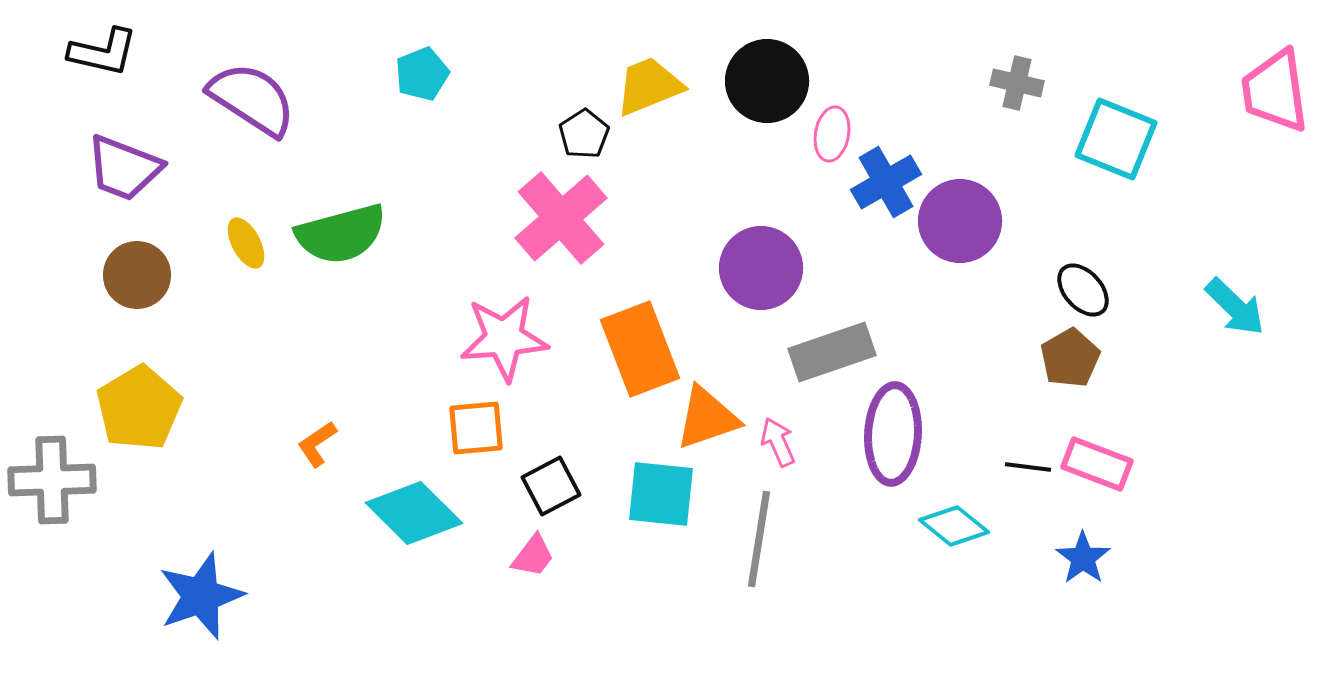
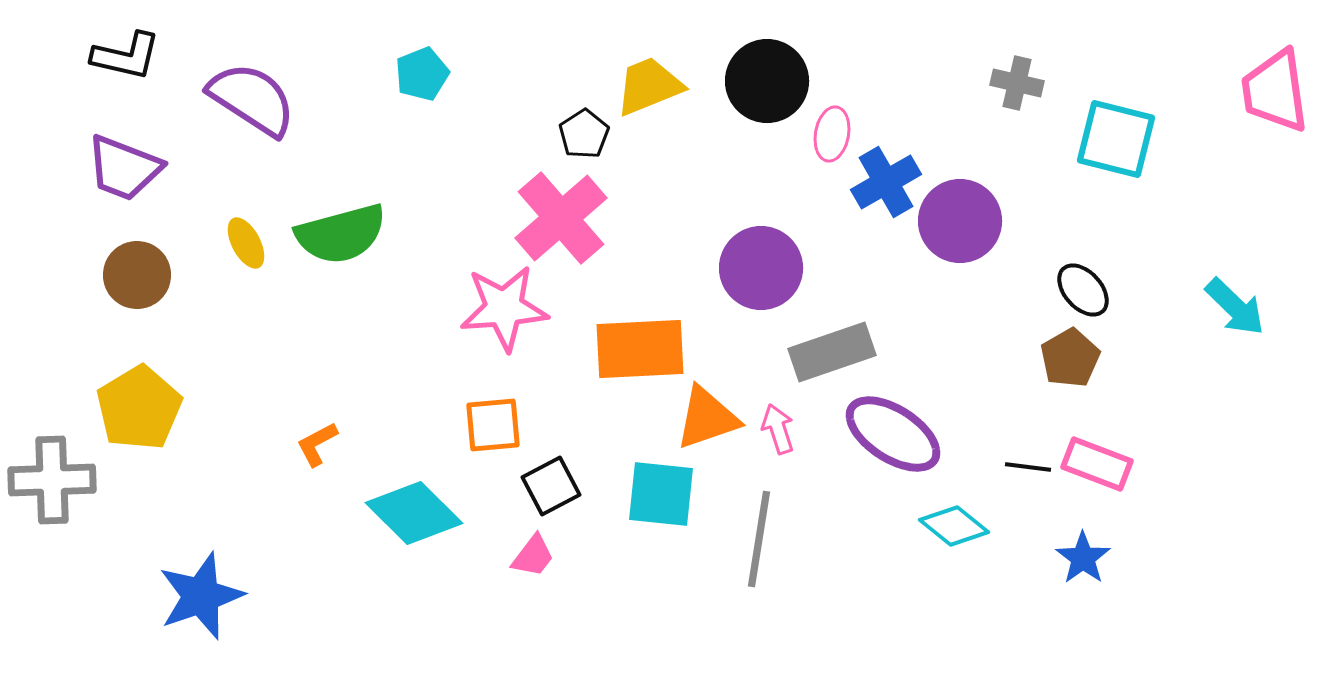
black L-shape at (103, 52): moved 23 px right, 4 px down
cyan square at (1116, 139): rotated 8 degrees counterclockwise
pink star at (504, 338): moved 30 px up
orange rectangle at (640, 349): rotated 72 degrees counterclockwise
orange square at (476, 428): moved 17 px right, 3 px up
purple ellipse at (893, 434): rotated 60 degrees counterclockwise
pink arrow at (778, 442): moved 13 px up; rotated 6 degrees clockwise
orange L-shape at (317, 444): rotated 6 degrees clockwise
